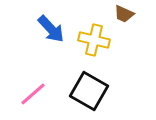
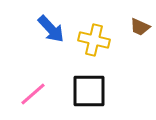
brown trapezoid: moved 16 px right, 13 px down
black square: rotated 30 degrees counterclockwise
